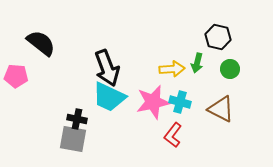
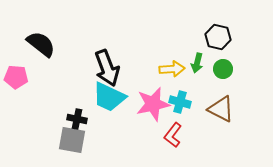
black semicircle: moved 1 px down
green circle: moved 7 px left
pink pentagon: moved 1 px down
pink star: moved 2 px down
gray square: moved 1 px left, 1 px down
